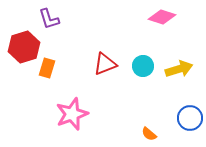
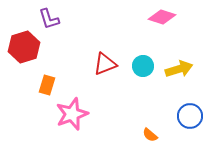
orange rectangle: moved 17 px down
blue circle: moved 2 px up
orange semicircle: moved 1 px right, 1 px down
